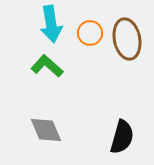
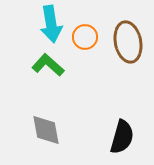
orange circle: moved 5 px left, 4 px down
brown ellipse: moved 1 px right, 3 px down
green L-shape: moved 1 px right, 1 px up
gray diamond: rotated 12 degrees clockwise
